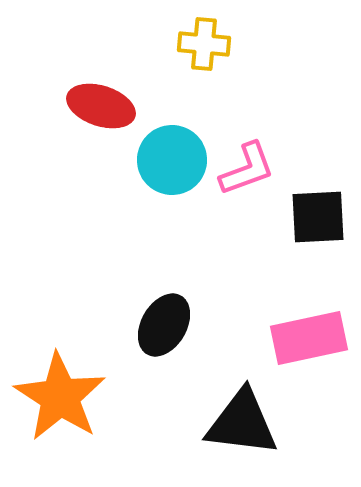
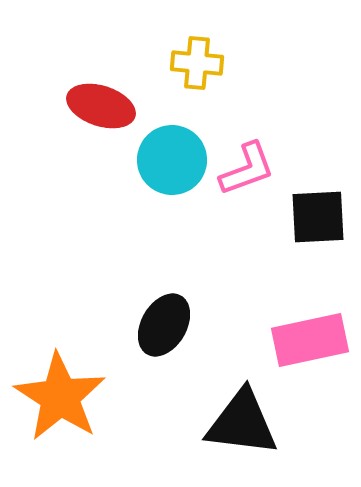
yellow cross: moved 7 px left, 19 px down
pink rectangle: moved 1 px right, 2 px down
